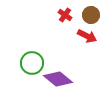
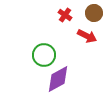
brown circle: moved 3 px right, 2 px up
green circle: moved 12 px right, 8 px up
purple diamond: rotated 68 degrees counterclockwise
